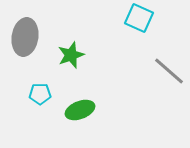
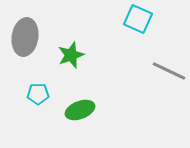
cyan square: moved 1 px left, 1 px down
gray line: rotated 16 degrees counterclockwise
cyan pentagon: moved 2 px left
